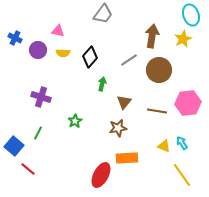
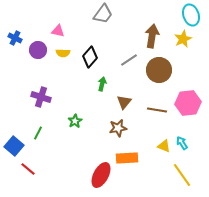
brown line: moved 1 px up
